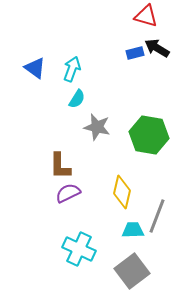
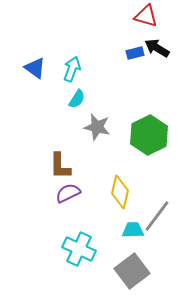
green hexagon: rotated 24 degrees clockwise
yellow diamond: moved 2 px left
gray line: rotated 16 degrees clockwise
